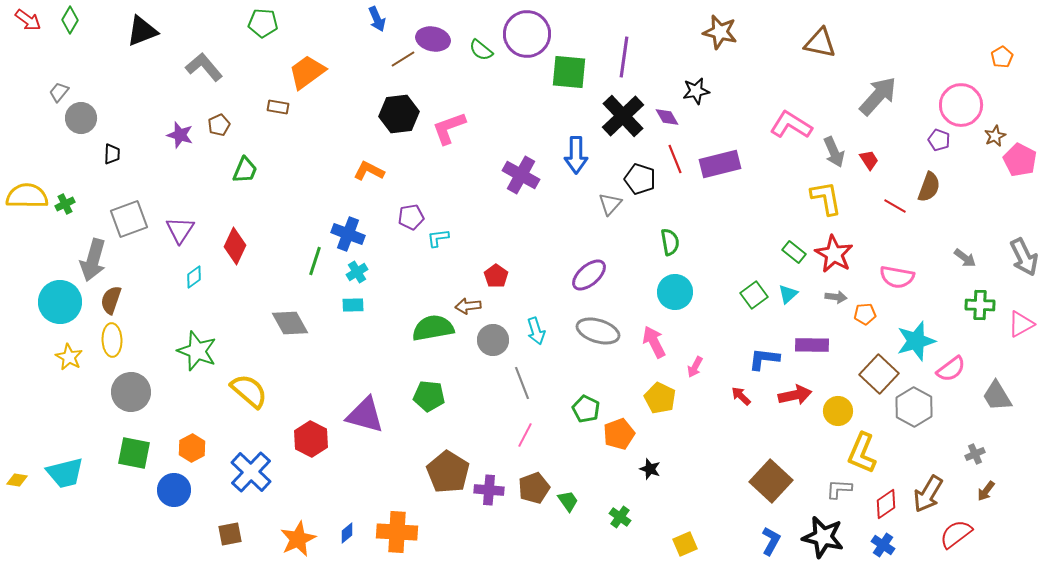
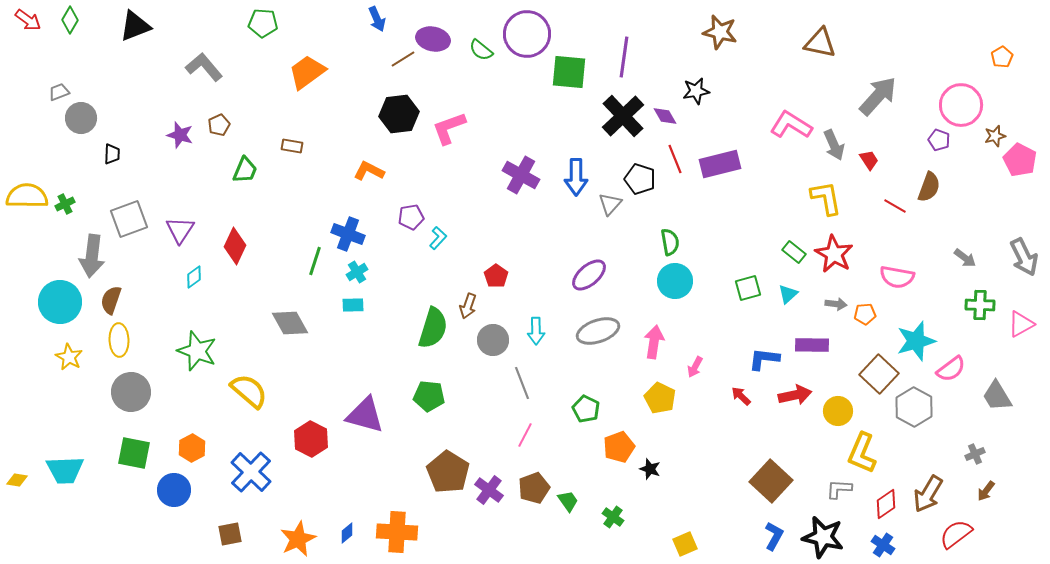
black triangle at (142, 31): moved 7 px left, 5 px up
gray trapezoid at (59, 92): rotated 30 degrees clockwise
brown rectangle at (278, 107): moved 14 px right, 39 px down
purple diamond at (667, 117): moved 2 px left, 1 px up
brown star at (995, 136): rotated 10 degrees clockwise
gray arrow at (834, 152): moved 7 px up
blue arrow at (576, 155): moved 22 px down
cyan L-shape at (438, 238): rotated 140 degrees clockwise
gray arrow at (93, 260): moved 1 px left, 4 px up; rotated 9 degrees counterclockwise
cyan circle at (675, 292): moved 11 px up
green square at (754, 295): moved 6 px left, 7 px up; rotated 20 degrees clockwise
gray arrow at (836, 297): moved 7 px down
brown arrow at (468, 306): rotated 65 degrees counterclockwise
green semicircle at (433, 328): rotated 117 degrees clockwise
cyan arrow at (536, 331): rotated 16 degrees clockwise
gray ellipse at (598, 331): rotated 36 degrees counterclockwise
yellow ellipse at (112, 340): moved 7 px right
pink arrow at (654, 342): rotated 36 degrees clockwise
orange pentagon at (619, 434): moved 13 px down
cyan trapezoid at (65, 473): moved 3 px up; rotated 12 degrees clockwise
purple cross at (489, 490): rotated 32 degrees clockwise
green cross at (620, 517): moved 7 px left
blue L-shape at (771, 541): moved 3 px right, 5 px up
